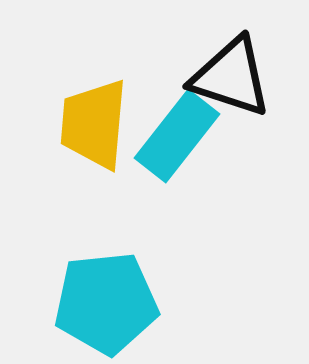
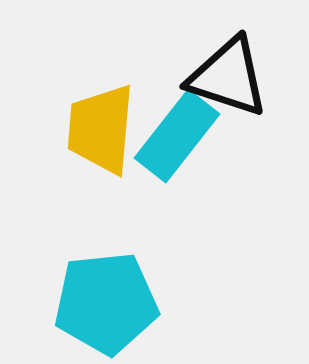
black triangle: moved 3 px left
yellow trapezoid: moved 7 px right, 5 px down
